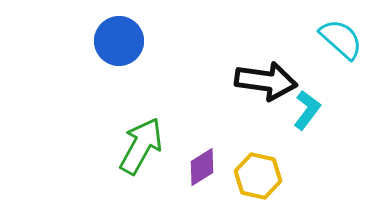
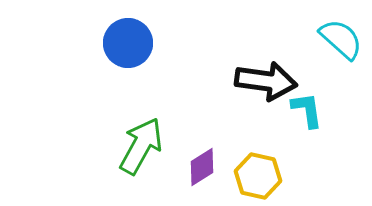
blue circle: moved 9 px right, 2 px down
cyan L-shape: rotated 45 degrees counterclockwise
